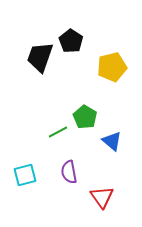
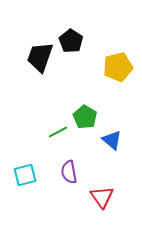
yellow pentagon: moved 6 px right
blue triangle: moved 1 px up
